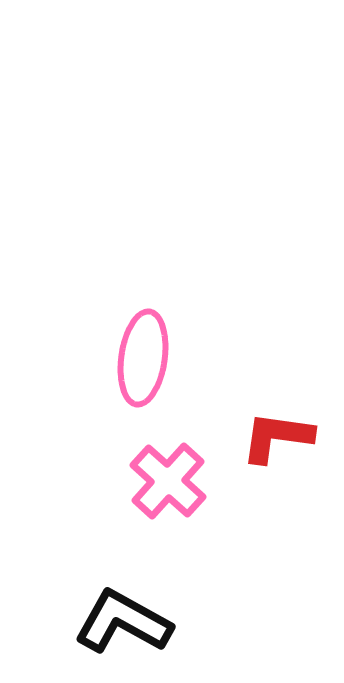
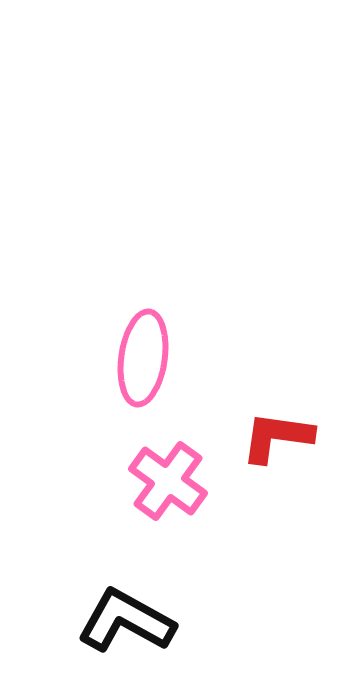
pink cross: rotated 6 degrees counterclockwise
black L-shape: moved 3 px right, 1 px up
